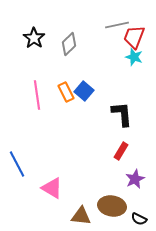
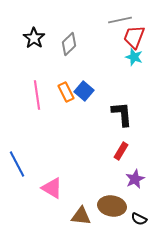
gray line: moved 3 px right, 5 px up
